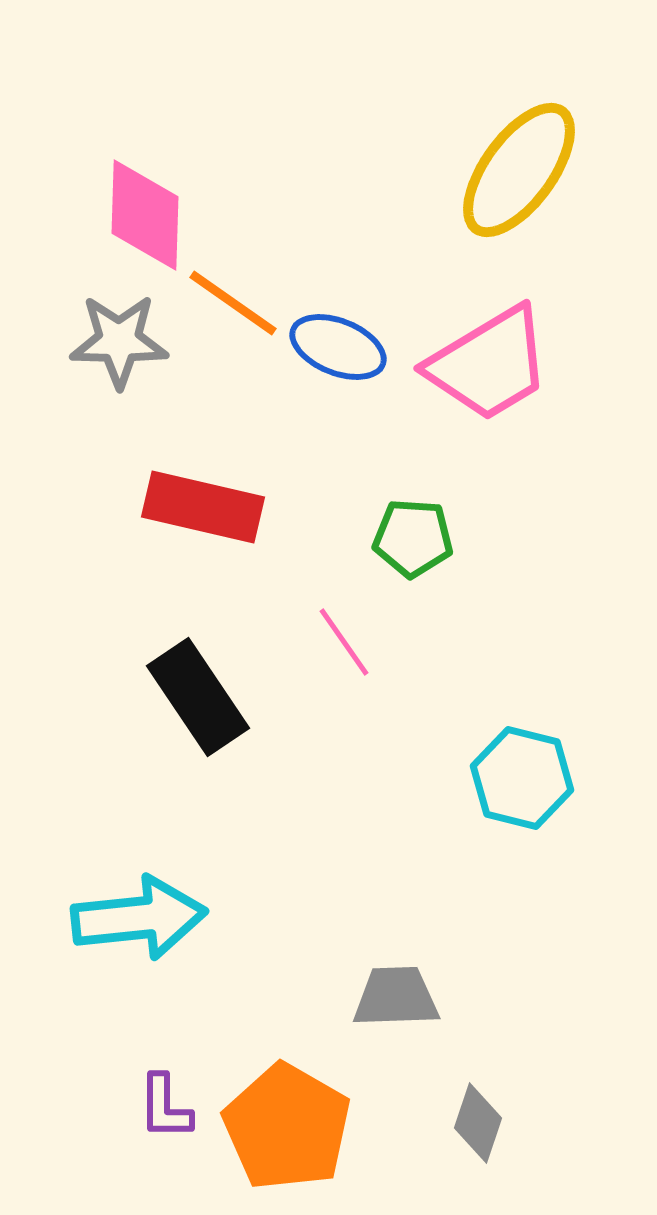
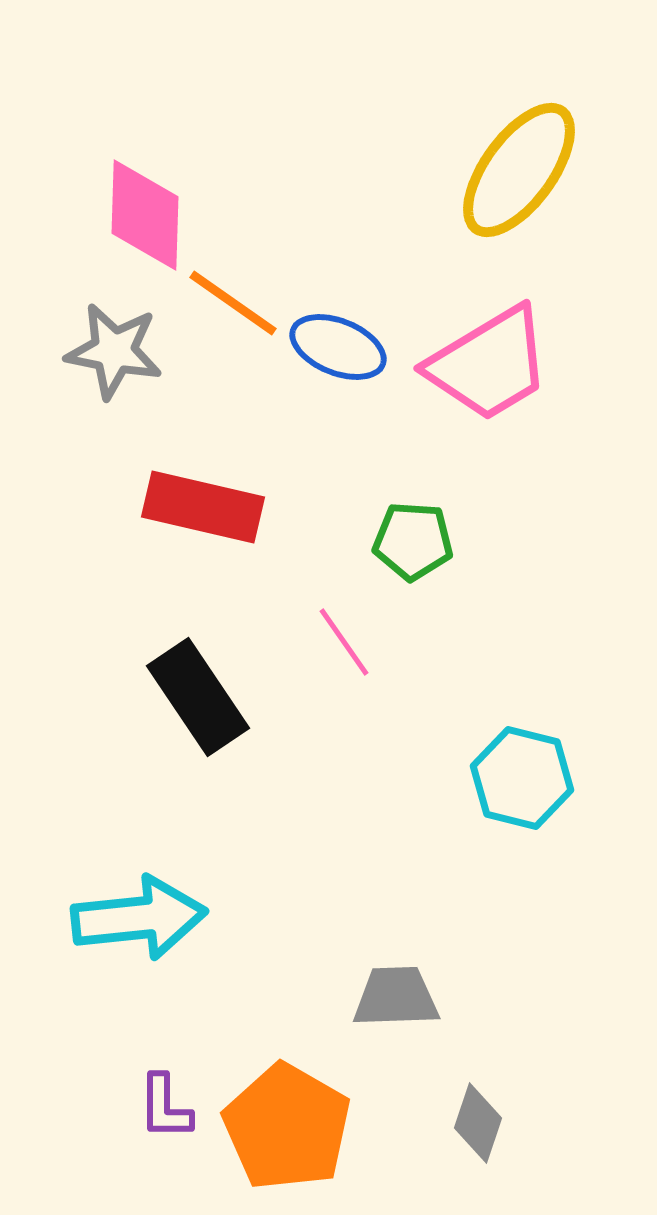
gray star: moved 5 px left, 10 px down; rotated 10 degrees clockwise
green pentagon: moved 3 px down
